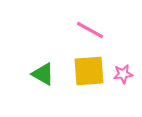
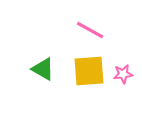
green triangle: moved 5 px up
